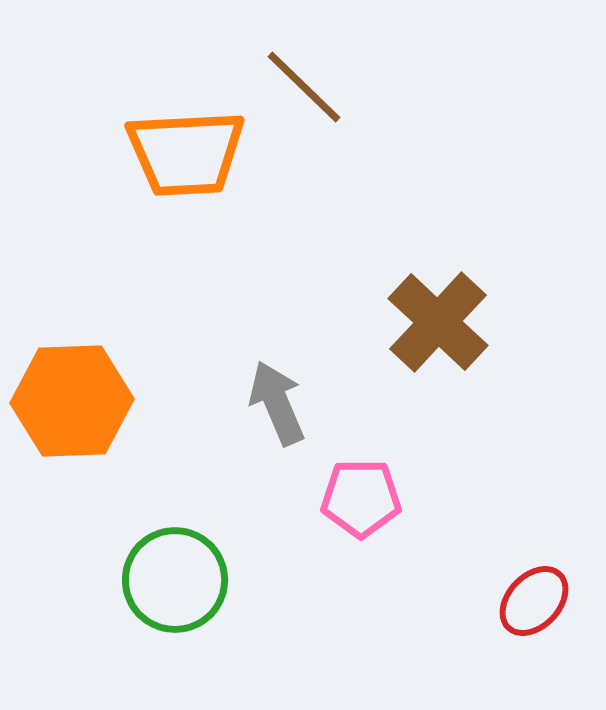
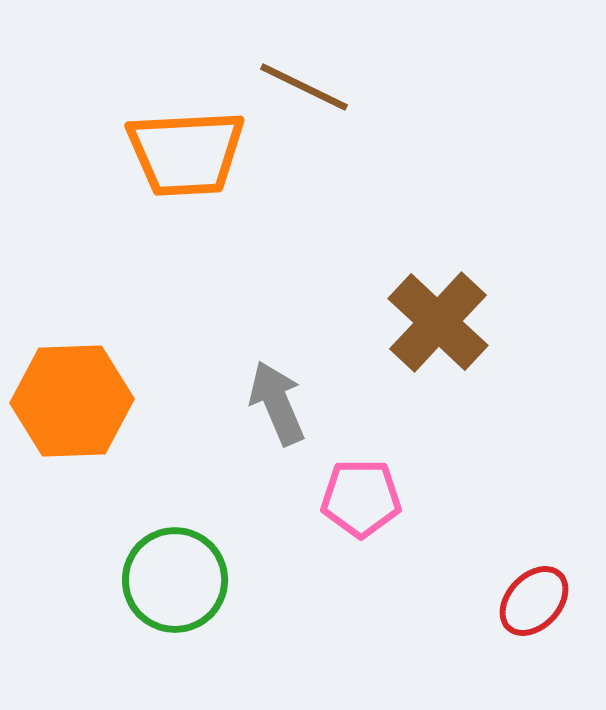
brown line: rotated 18 degrees counterclockwise
